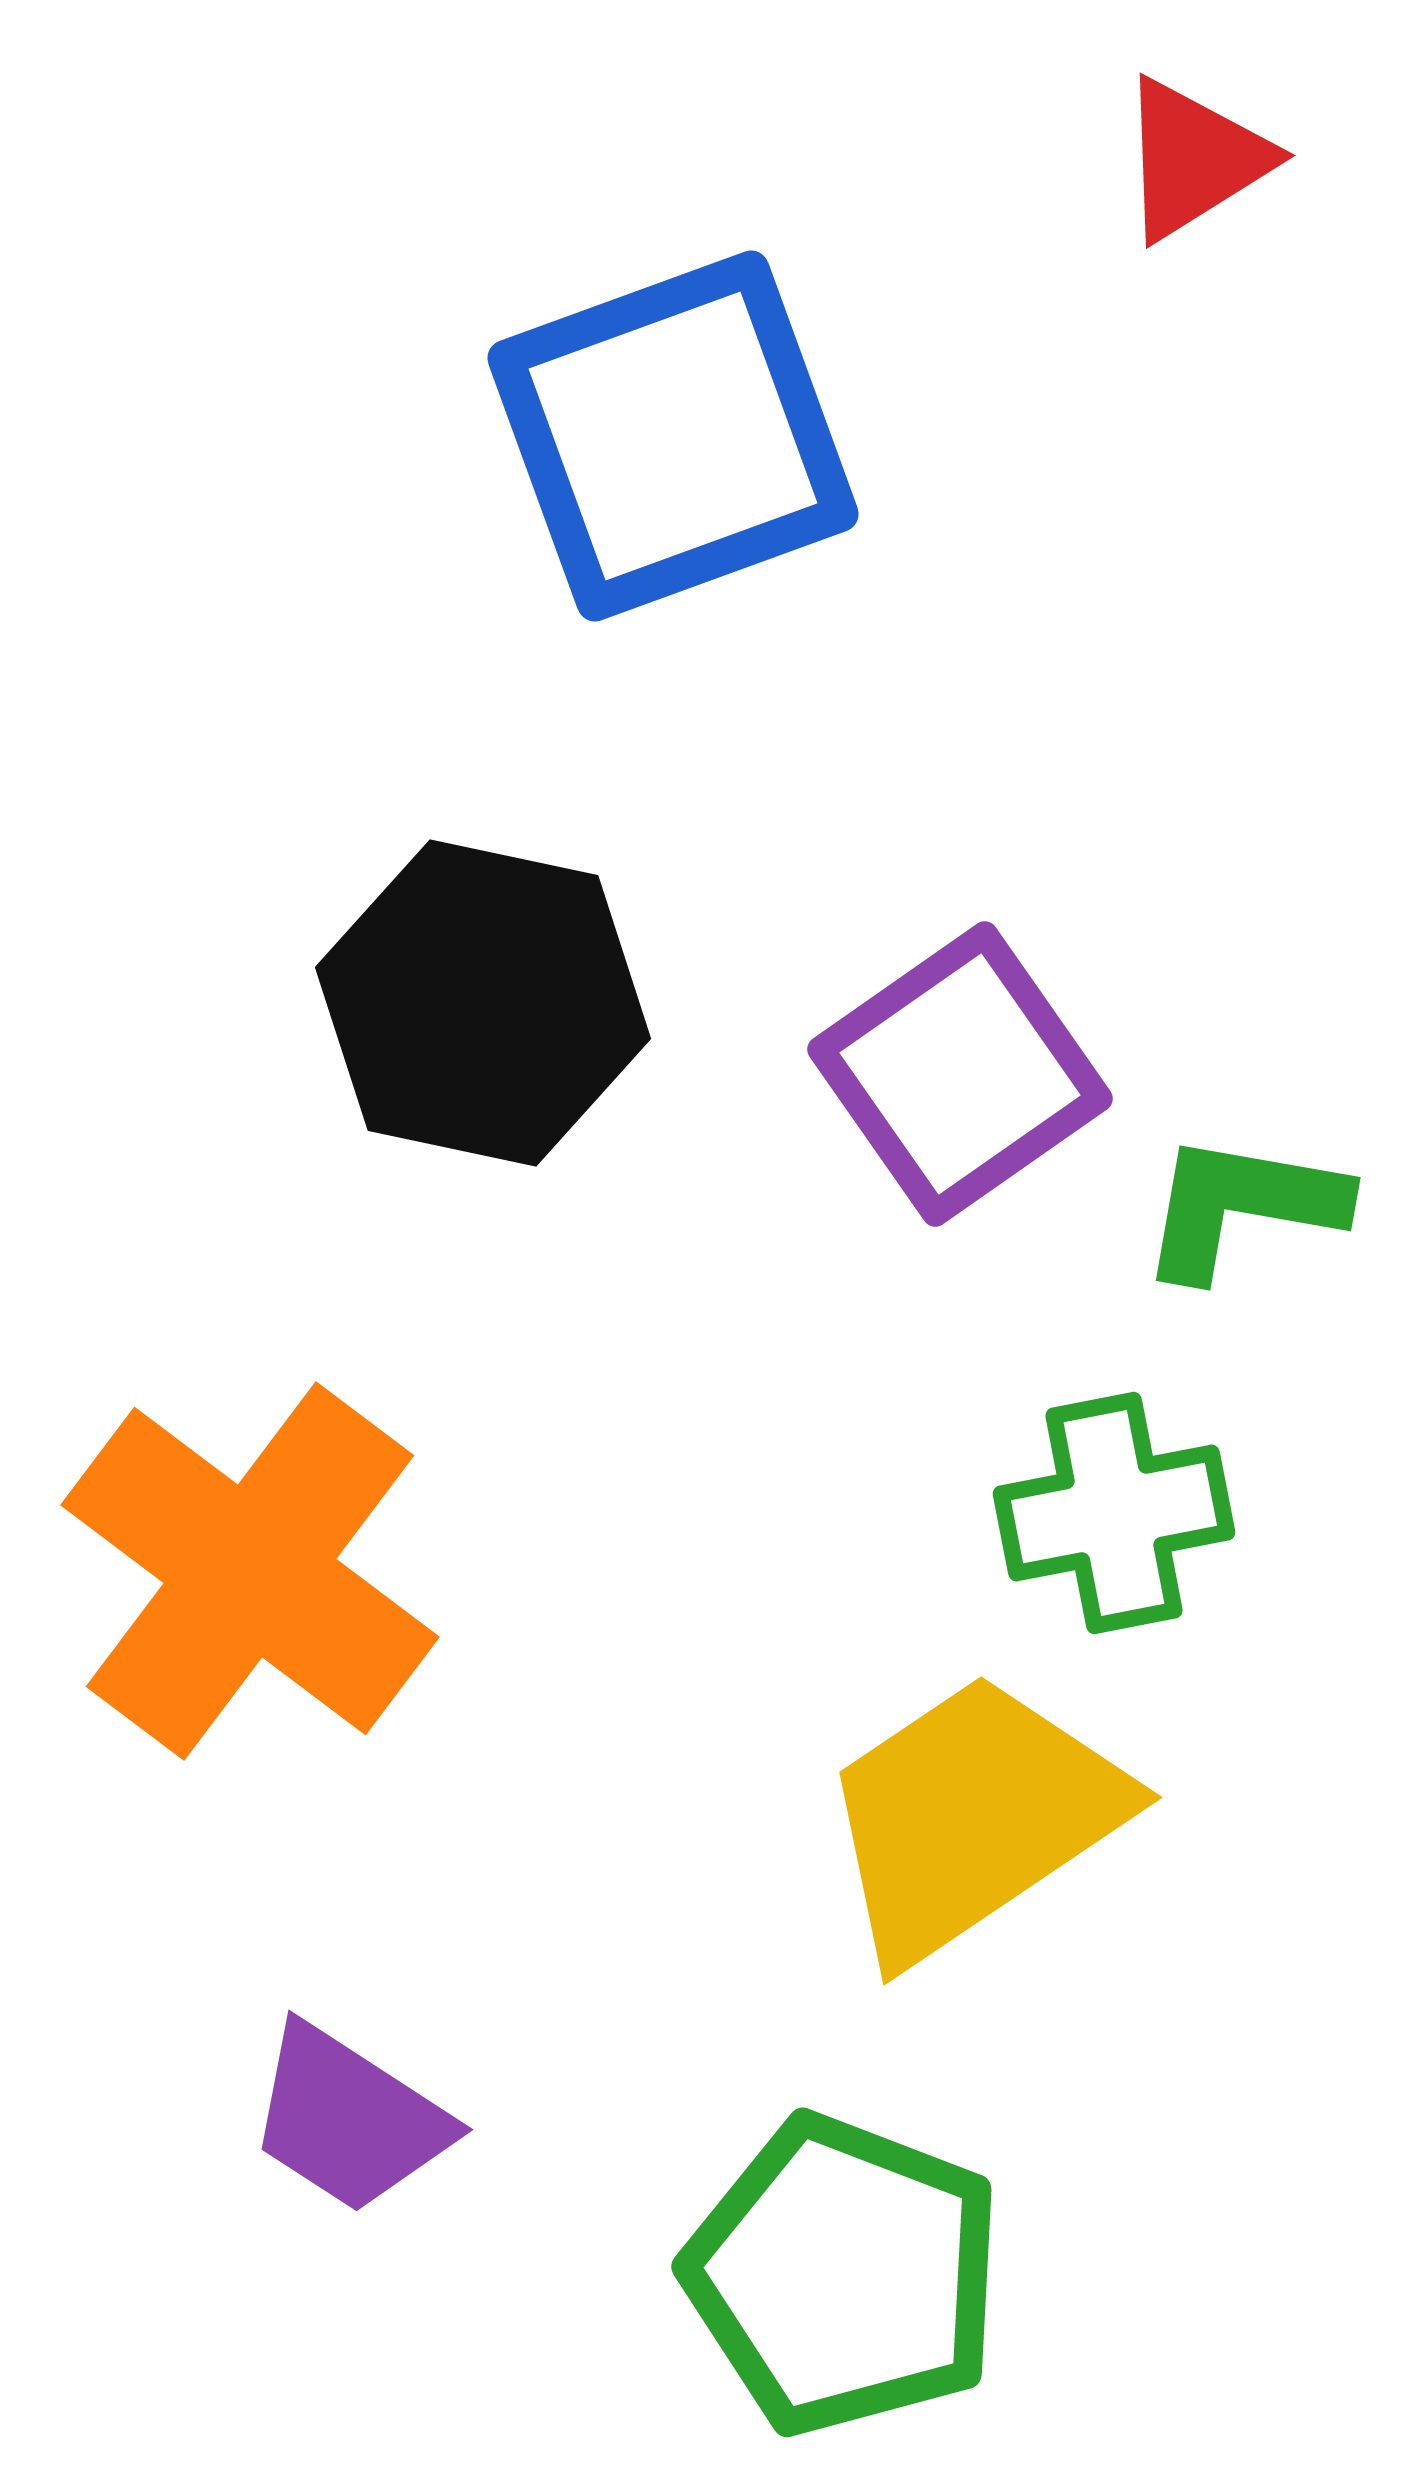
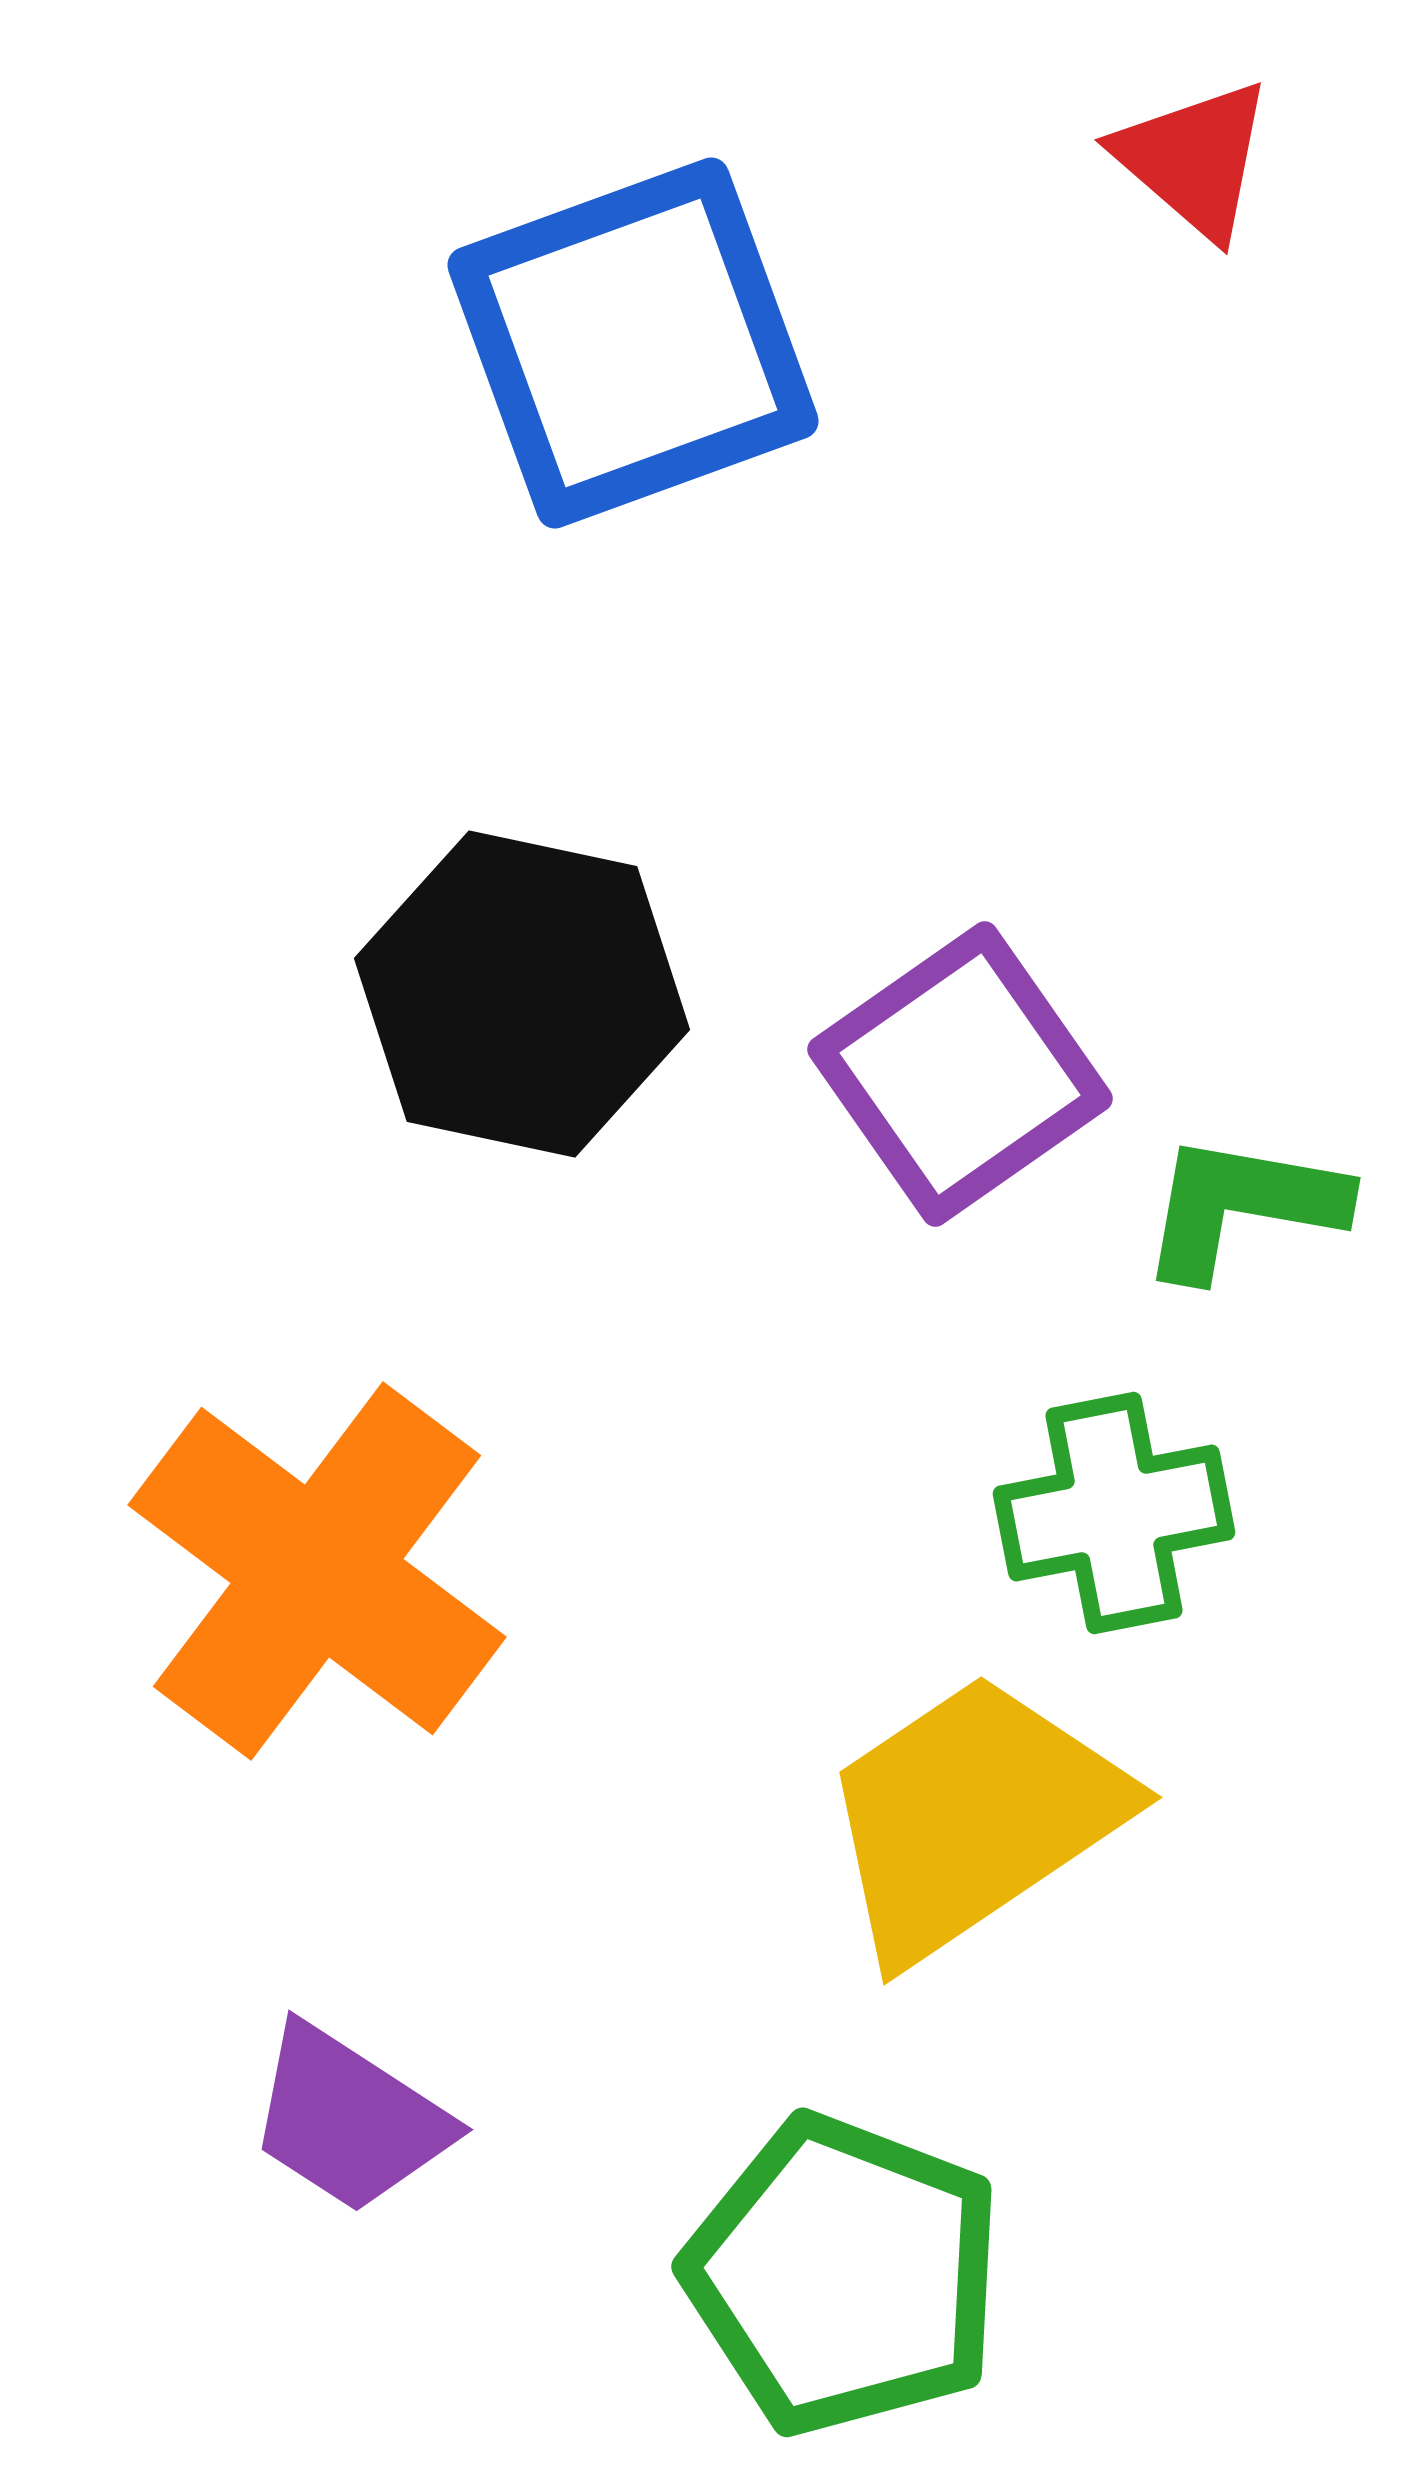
red triangle: rotated 47 degrees counterclockwise
blue square: moved 40 px left, 93 px up
black hexagon: moved 39 px right, 9 px up
orange cross: moved 67 px right
